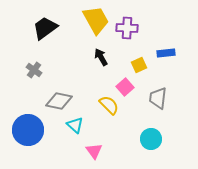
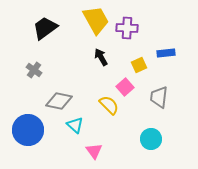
gray trapezoid: moved 1 px right, 1 px up
